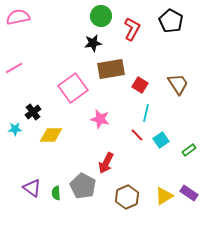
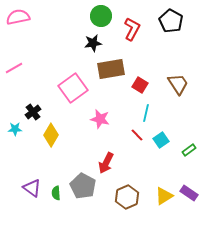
yellow diamond: rotated 60 degrees counterclockwise
